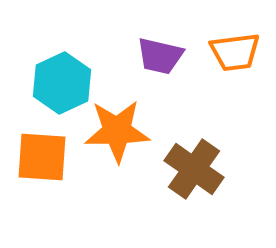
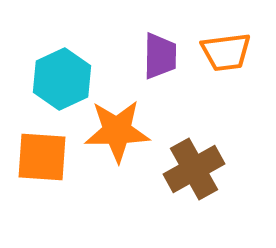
orange trapezoid: moved 9 px left
purple trapezoid: rotated 102 degrees counterclockwise
cyan hexagon: moved 4 px up
brown cross: rotated 26 degrees clockwise
